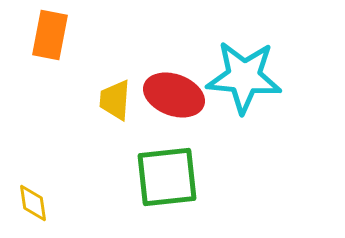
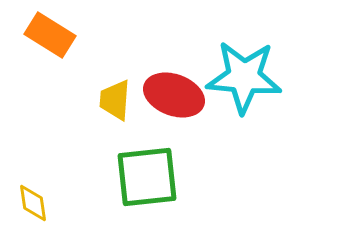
orange rectangle: rotated 69 degrees counterclockwise
green square: moved 20 px left
